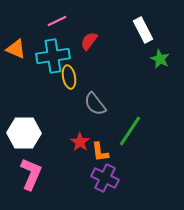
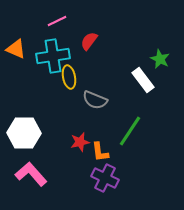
white rectangle: moved 50 px down; rotated 10 degrees counterclockwise
gray semicircle: moved 4 px up; rotated 30 degrees counterclockwise
red star: rotated 24 degrees clockwise
pink L-shape: rotated 64 degrees counterclockwise
